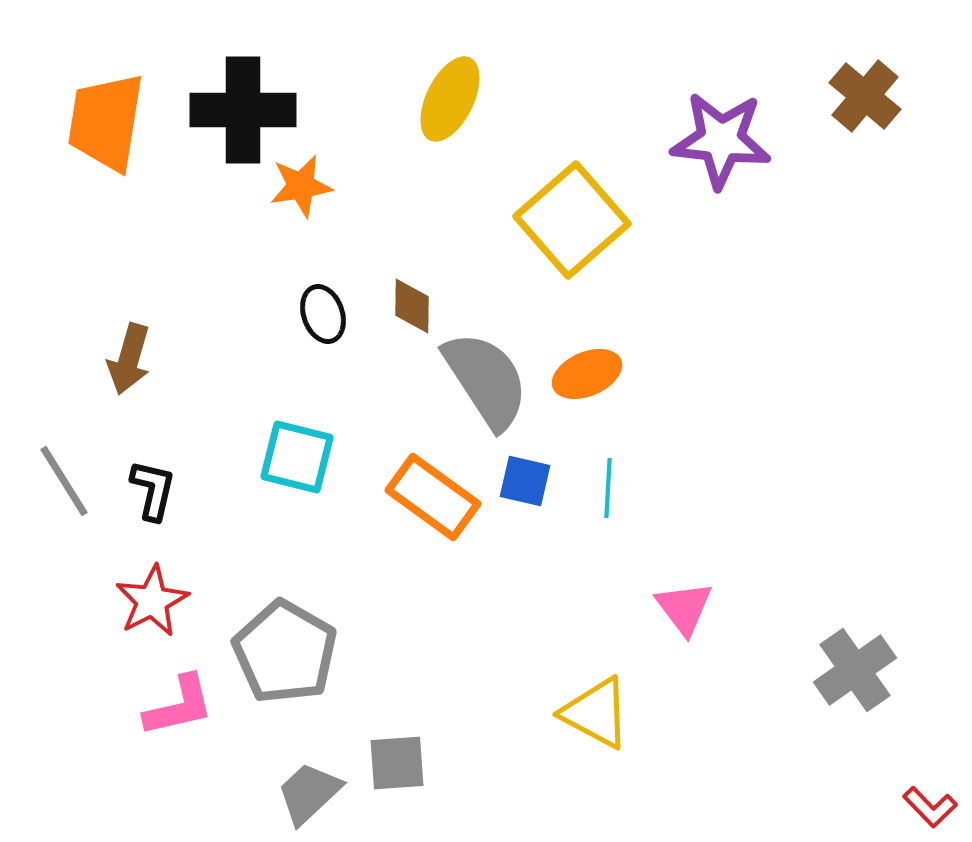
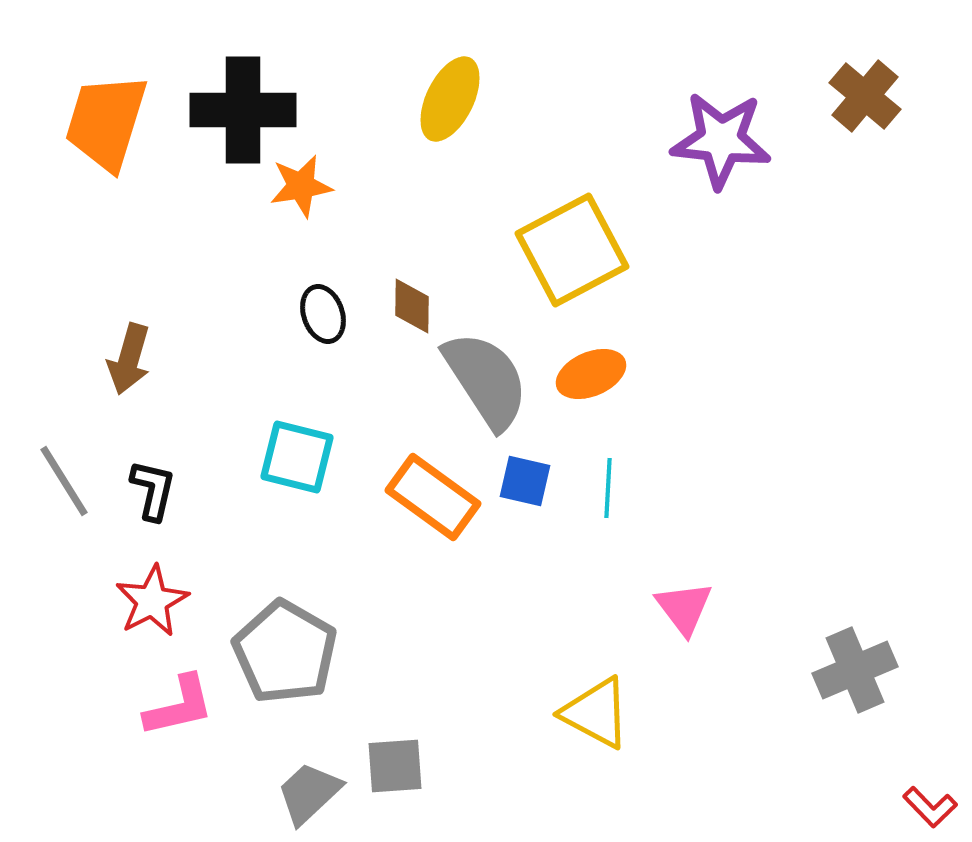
orange trapezoid: rotated 8 degrees clockwise
yellow square: moved 30 px down; rotated 13 degrees clockwise
orange ellipse: moved 4 px right
gray cross: rotated 12 degrees clockwise
gray square: moved 2 px left, 3 px down
